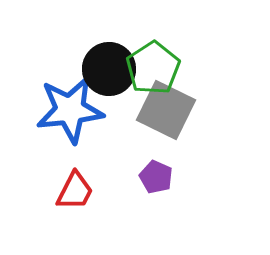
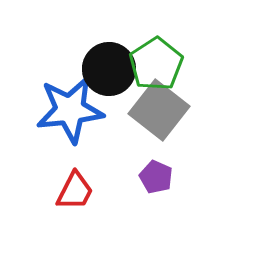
green pentagon: moved 3 px right, 4 px up
gray square: moved 7 px left; rotated 12 degrees clockwise
